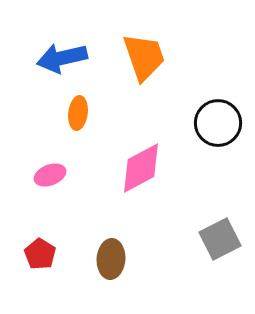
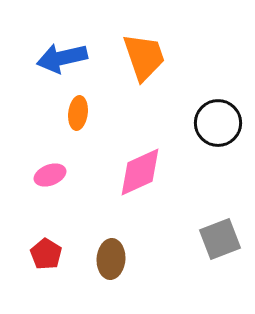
pink diamond: moved 1 px left, 4 px down; rotated 4 degrees clockwise
gray square: rotated 6 degrees clockwise
red pentagon: moved 6 px right
